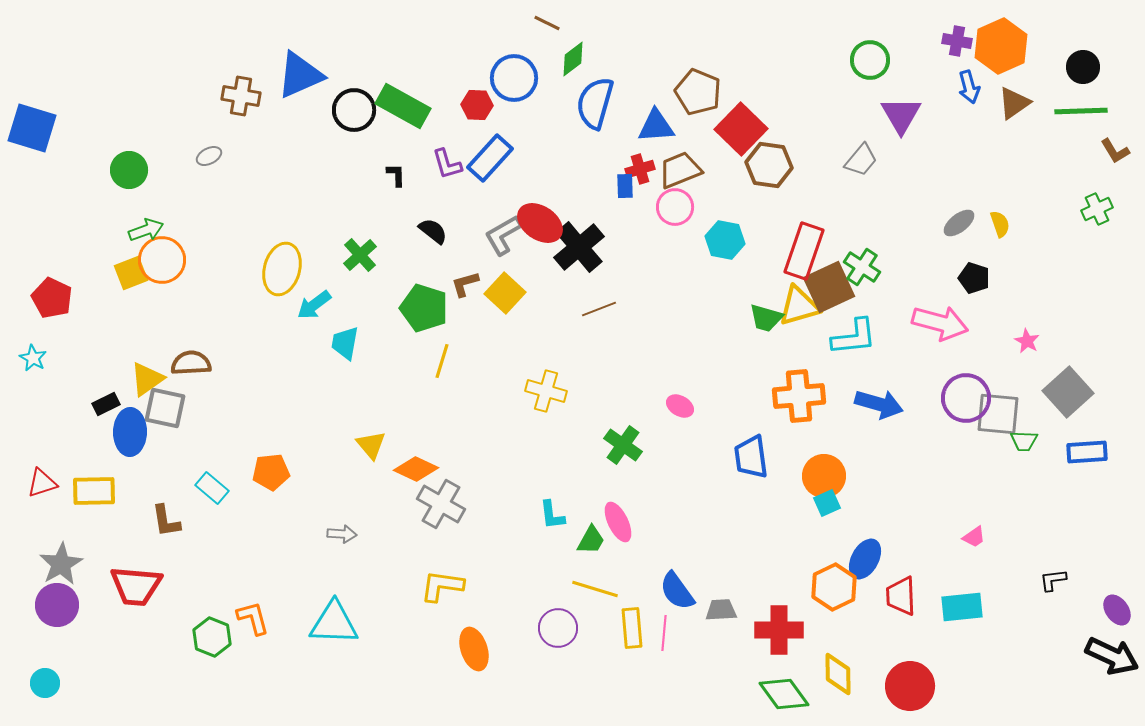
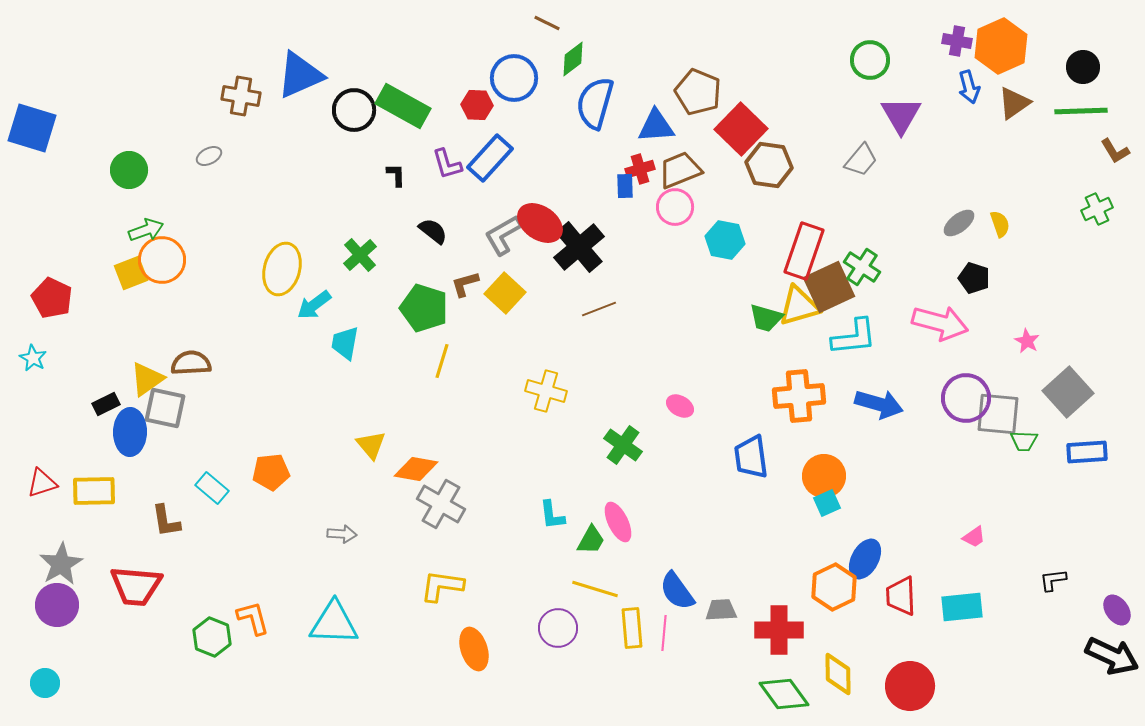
orange diamond at (416, 469): rotated 15 degrees counterclockwise
